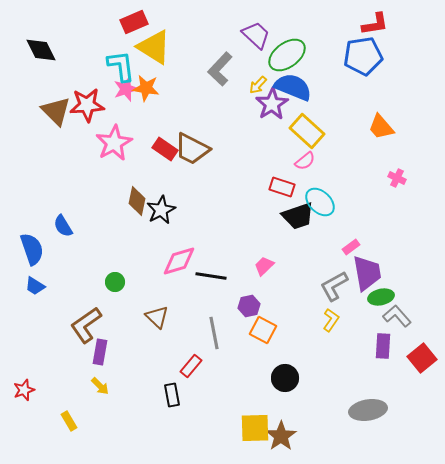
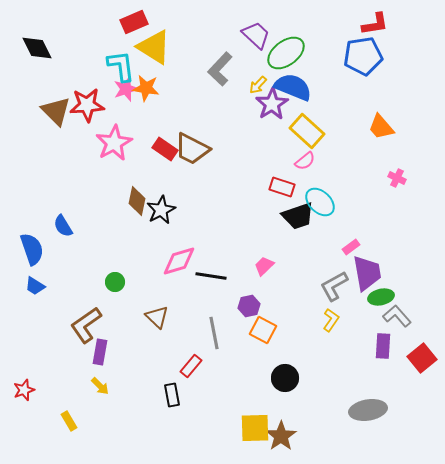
black diamond at (41, 50): moved 4 px left, 2 px up
green ellipse at (287, 55): moved 1 px left, 2 px up
